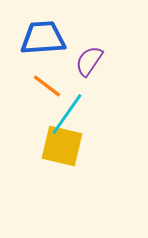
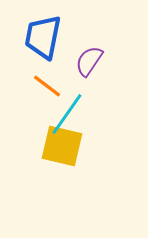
blue trapezoid: moved 1 px up; rotated 75 degrees counterclockwise
